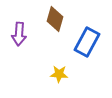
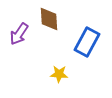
brown diamond: moved 6 px left; rotated 20 degrees counterclockwise
purple arrow: rotated 30 degrees clockwise
